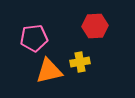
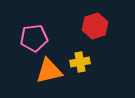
red hexagon: rotated 15 degrees counterclockwise
